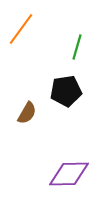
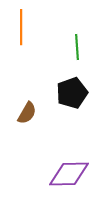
orange line: moved 2 px up; rotated 36 degrees counterclockwise
green line: rotated 20 degrees counterclockwise
black pentagon: moved 6 px right, 2 px down; rotated 12 degrees counterclockwise
